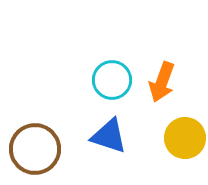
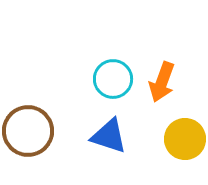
cyan circle: moved 1 px right, 1 px up
yellow circle: moved 1 px down
brown circle: moved 7 px left, 18 px up
